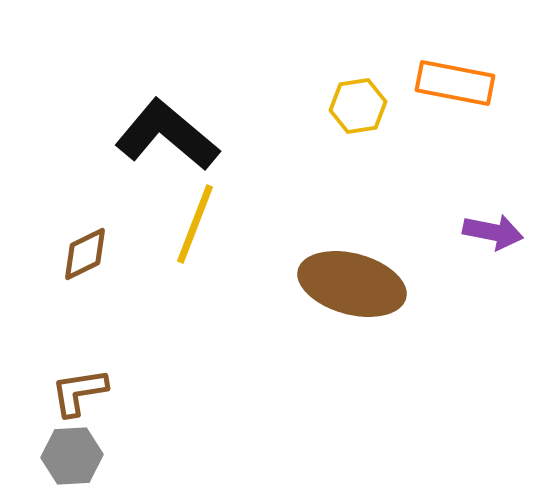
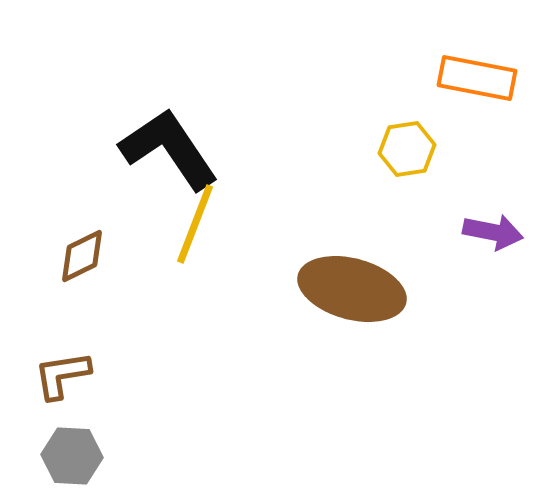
orange rectangle: moved 22 px right, 5 px up
yellow hexagon: moved 49 px right, 43 px down
black L-shape: moved 2 px right, 14 px down; rotated 16 degrees clockwise
brown diamond: moved 3 px left, 2 px down
brown ellipse: moved 5 px down
brown L-shape: moved 17 px left, 17 px up
gray hexagon: rotated 6 degrees clockwise
